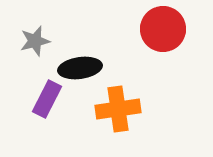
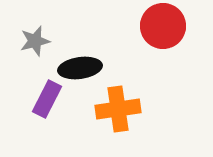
red circle: moved 3 px up
